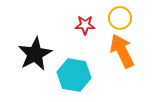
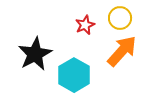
red star: rotated 24 degrees counterclockwise
orange arrow: rotated 68 degrees clockwise
cyan hexagon: rotated 20 degrees clockwise
